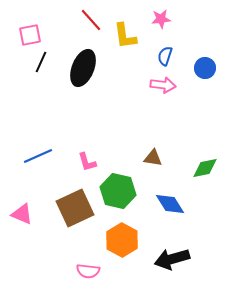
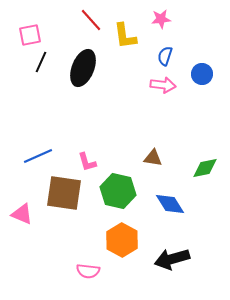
blue circle: moved 3 px left, 6 px down
brown square: moved 11 px left, 15 px up; rotated 33 degrees clockwise
